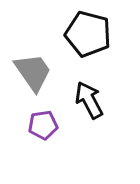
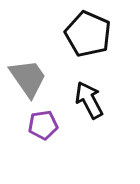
black pentagon: rotated 9 degrees clockwise
gray trapezoid: moved 5 px left, 6 px down
